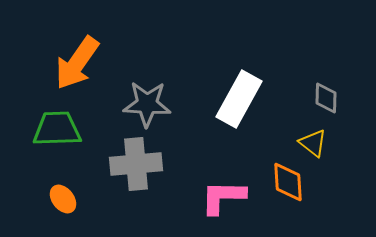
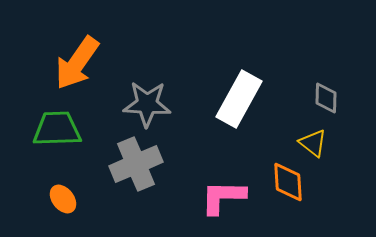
gray cross: rotated 18 degrees counterclockwise
